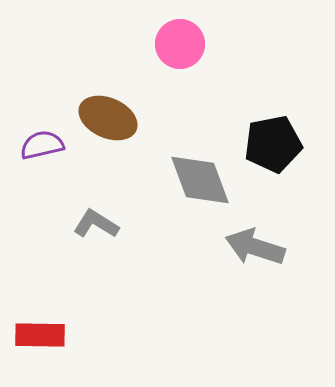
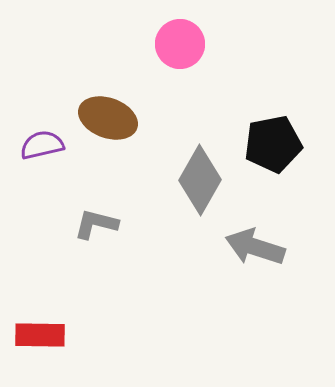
brown ellipse: rotated 4 degrees counterclockwise
gray diamond: rotated 50 degrees clockwise
gray L-shape: rotated 18 degrees counterclockwise
